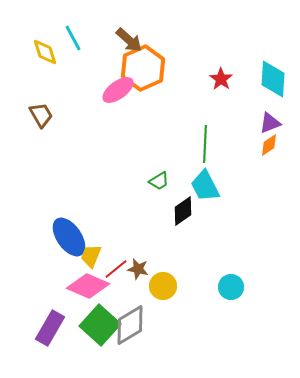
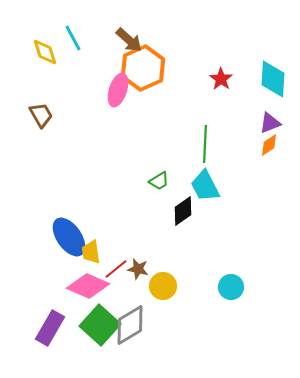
pink ellipse: rotated 36 degrees counterclockwise
yellow trapezoid: moved 4 px up; rotated 30 degrees counterclockwise
